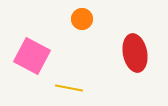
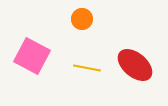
red ellipse: moved 12 px down; rotated 39 degrees counterclockwise
yellow line: moved 18 px right, 20 px up
